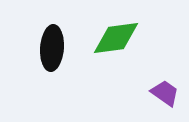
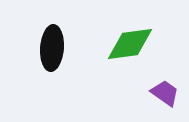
green diamond: moved 14 px right, 6 px down
